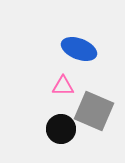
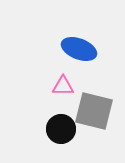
gray square: rotated 9 degrees counterclockwise
